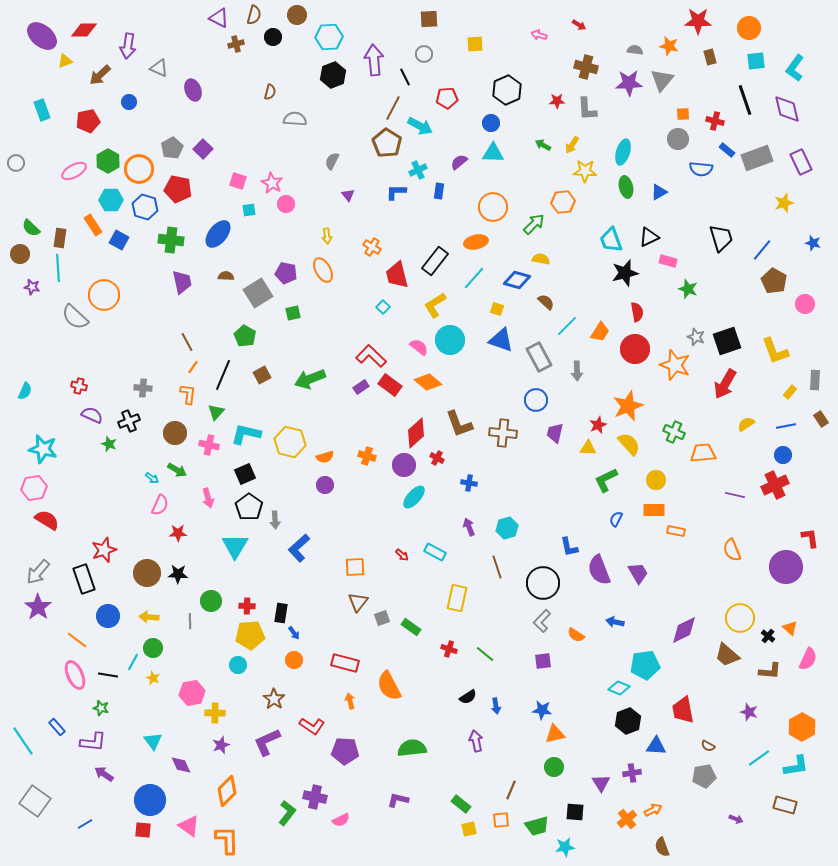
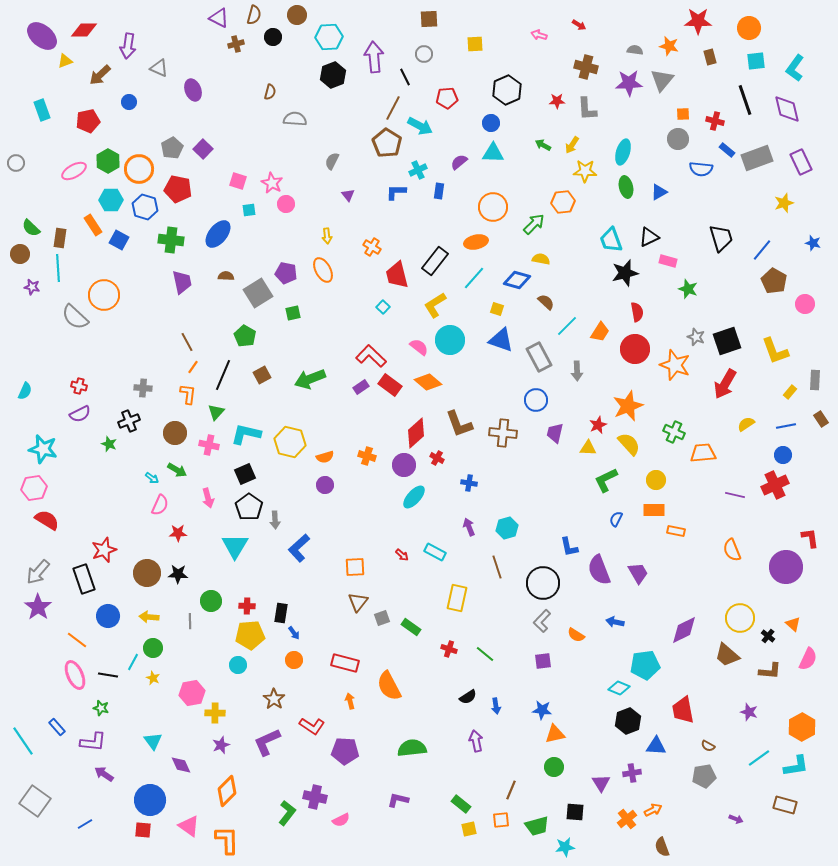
purple arrow at (374, 60): moved 3 px up
purple semicircle at (92, 415): moved 12 px left, 1 px up; rotated 130 degrees clockwise
orange triangle at (790, 628): moved 3 px right, 4 px up
